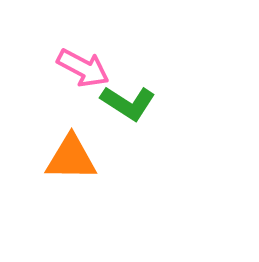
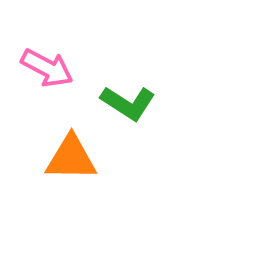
pink arrow: moved 36 px left
